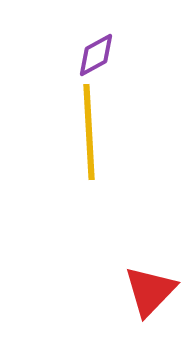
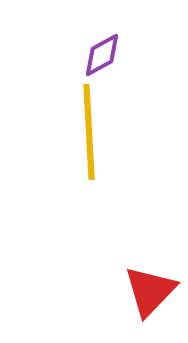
purple diamond: moved 6 px right
